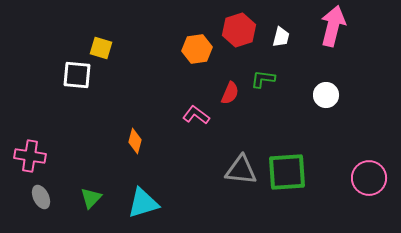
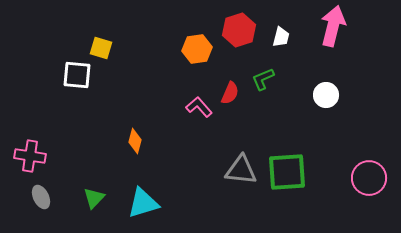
green L-shape: rotated 30 degrees counterclockwise
pink L-shape: moved 3 px right, 8 px up; rotated 12 degrees clockwise
green triangle: moved 3 px right
